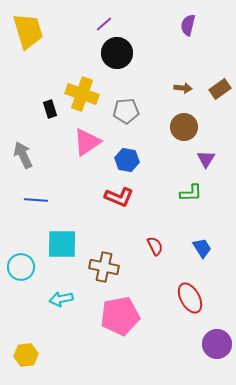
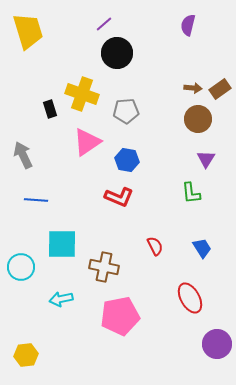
brown arrow: moved 10 px right
brown circle: moved 14 px right, 8 px up
green L-shape: rotated 85 degrees clockwise
